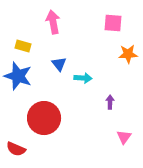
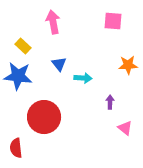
pink square: moved 2 px up
yellow rectangle: rotated 28 degrees clockwise
orange star: moved 11 px down
blue star: rotated 12 degrees counterclockwise
red circle: moved 1 px up
pink triangle: moved 1 px right, 9 px up; rotated 28 degrees counterclockwise
red semicircle: moved 1 px up; rotated 60 degrees clockwise
